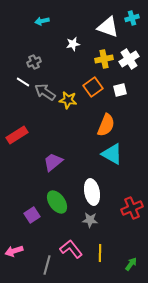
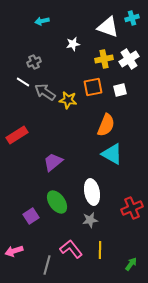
orange square: rotated 24 degrees clockwise
purple square: moved 1 px left, 1 px down
gray star: rotated 14 degrees counterclockwise
yellow line: moved 3 px up
